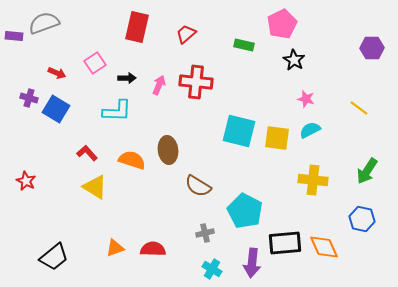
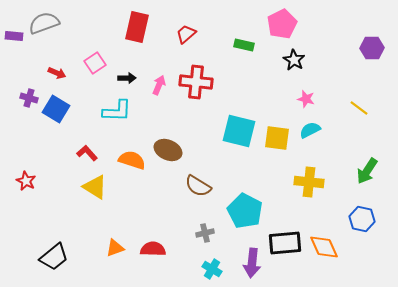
brown ellipse: rotated 60 degrees counterclockwise
yellow cross: moved 4 px left, 2 px down
